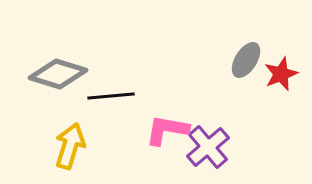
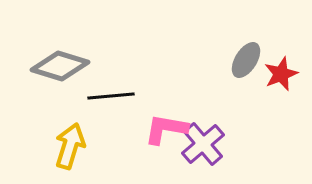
gray diamond: moved 2 px right, 8 px up
pink L-shape: moved 1 px left, 1 px up
purple cross: moved 5 px left, 3 px up
